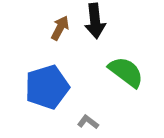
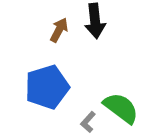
brown arrow: moved 1 px left, 2 px down
green semicircle: moved 5 px left, 36 px down
gray L-shape: rotated 85 degrees counterclockwise
